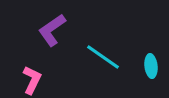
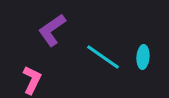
cyan ellipse: moved 8 px left, 9 px up; rotated 10 degrees clockwise
